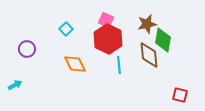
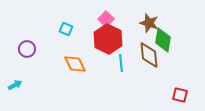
pink square: moved 1 px up; rotated 21 degrees clockwise
brown star: moved 2 px right, 1 px up; rotated 30 degrees clockwise
cyan square: rotated 24 degrees counterclockwise
cyan line: moved 2 px right, 2 px up
